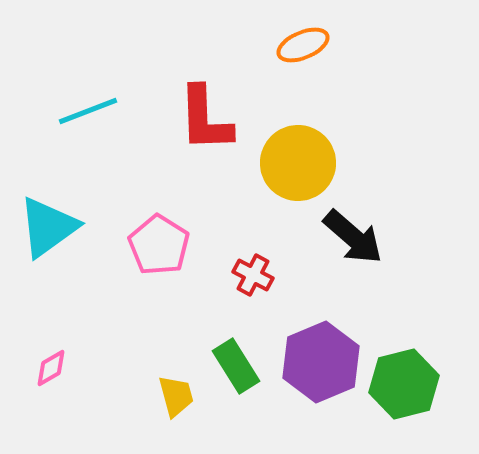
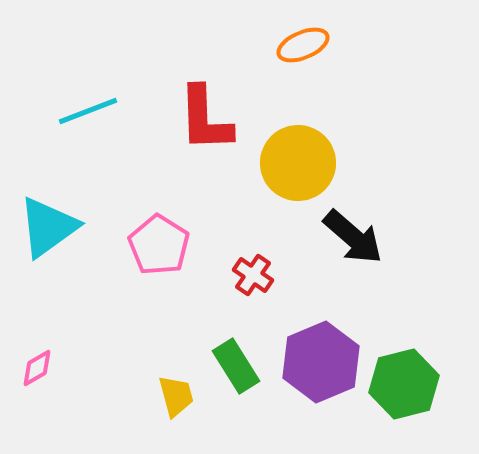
red cross: rotated 6 degrees clockwise
pink diamond: moved 14 px left
